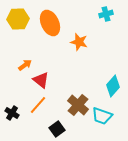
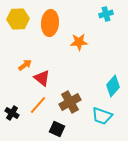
orange ellipse: rotated 30 degrees clockwise
orange star: rotated 18 degrees counterclockwise
red triangle: moved 1 px right, 2 px up
brown cross: moved 8 px left, 3 px up; rotated 20 degrees clockwise
black square: rotated 28 degrees counterclockwise
